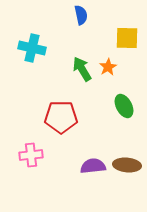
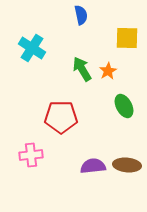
cyan cross: rotated 20 degrees clockwise
orange star: moved 4 px down
